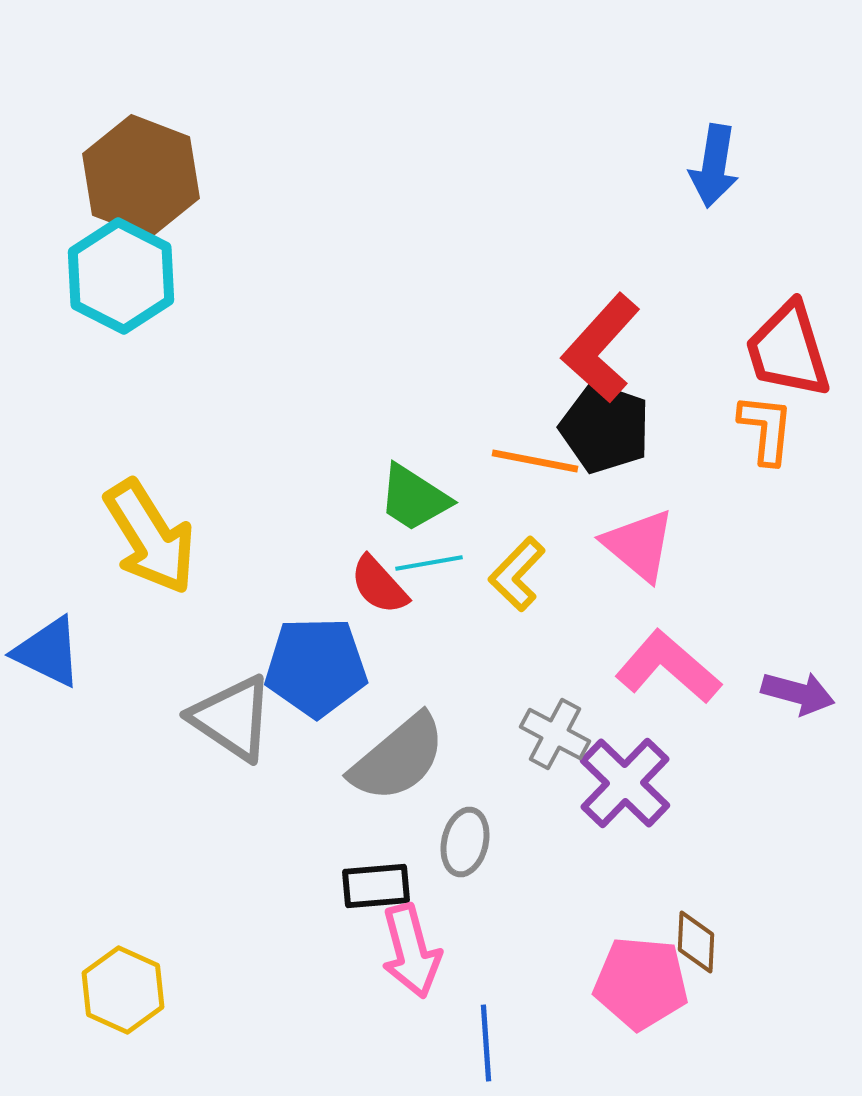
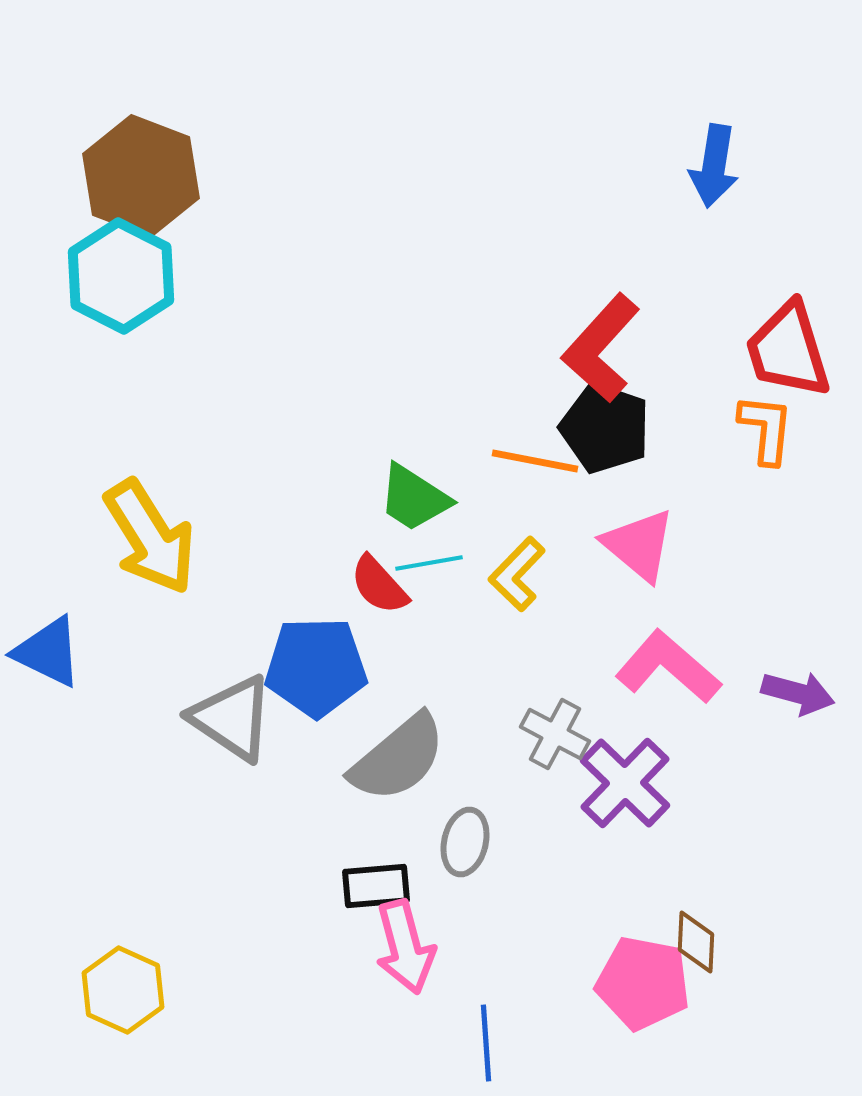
pink arrow: moved 6 px left, 4 px up
pink pentagon: moved 2 px right; rotated 6 degrees clockwise
